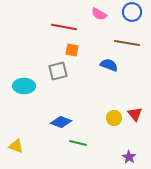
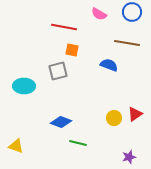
red triangle: rotated 35 degrees clockwise
purple star: rotated 24 degrees clockwise
